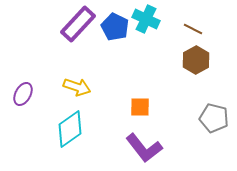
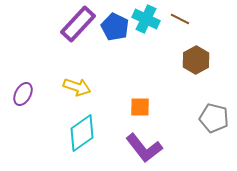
brown line: moved 13 px left, 10 px up
cyan diamond: moved 12 px right, 4 px down
